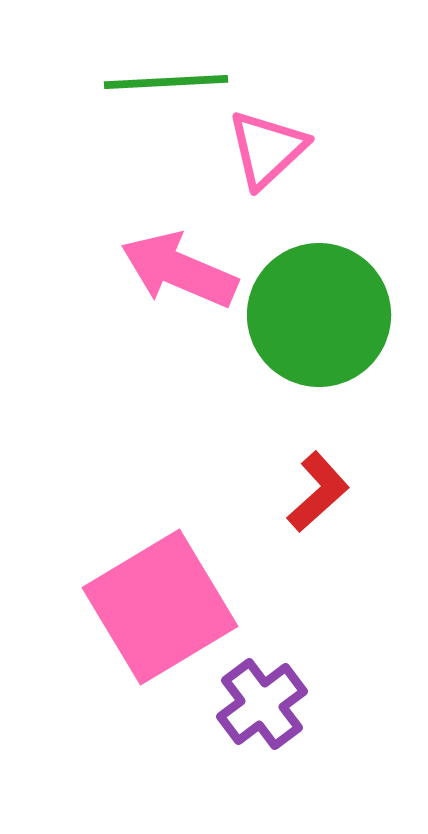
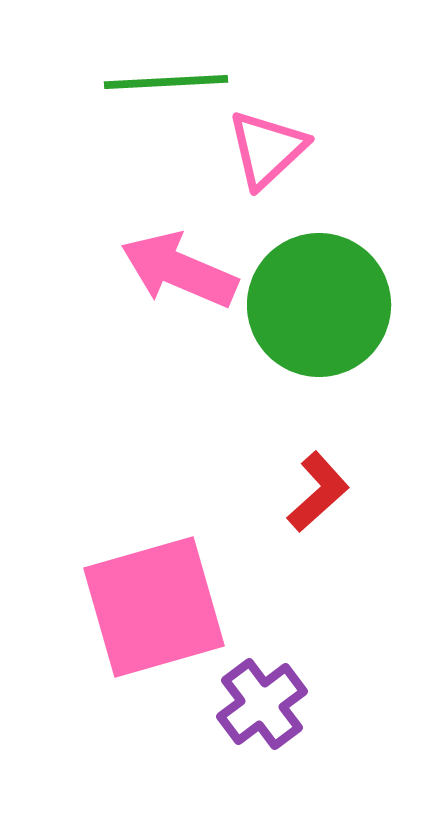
green circle: moved 10 px up
pink square: moved 6 px left; rotated 15 degrees clockwise
